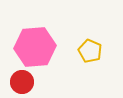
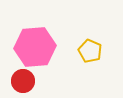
red circle: moved 1 px right, 1 px up
